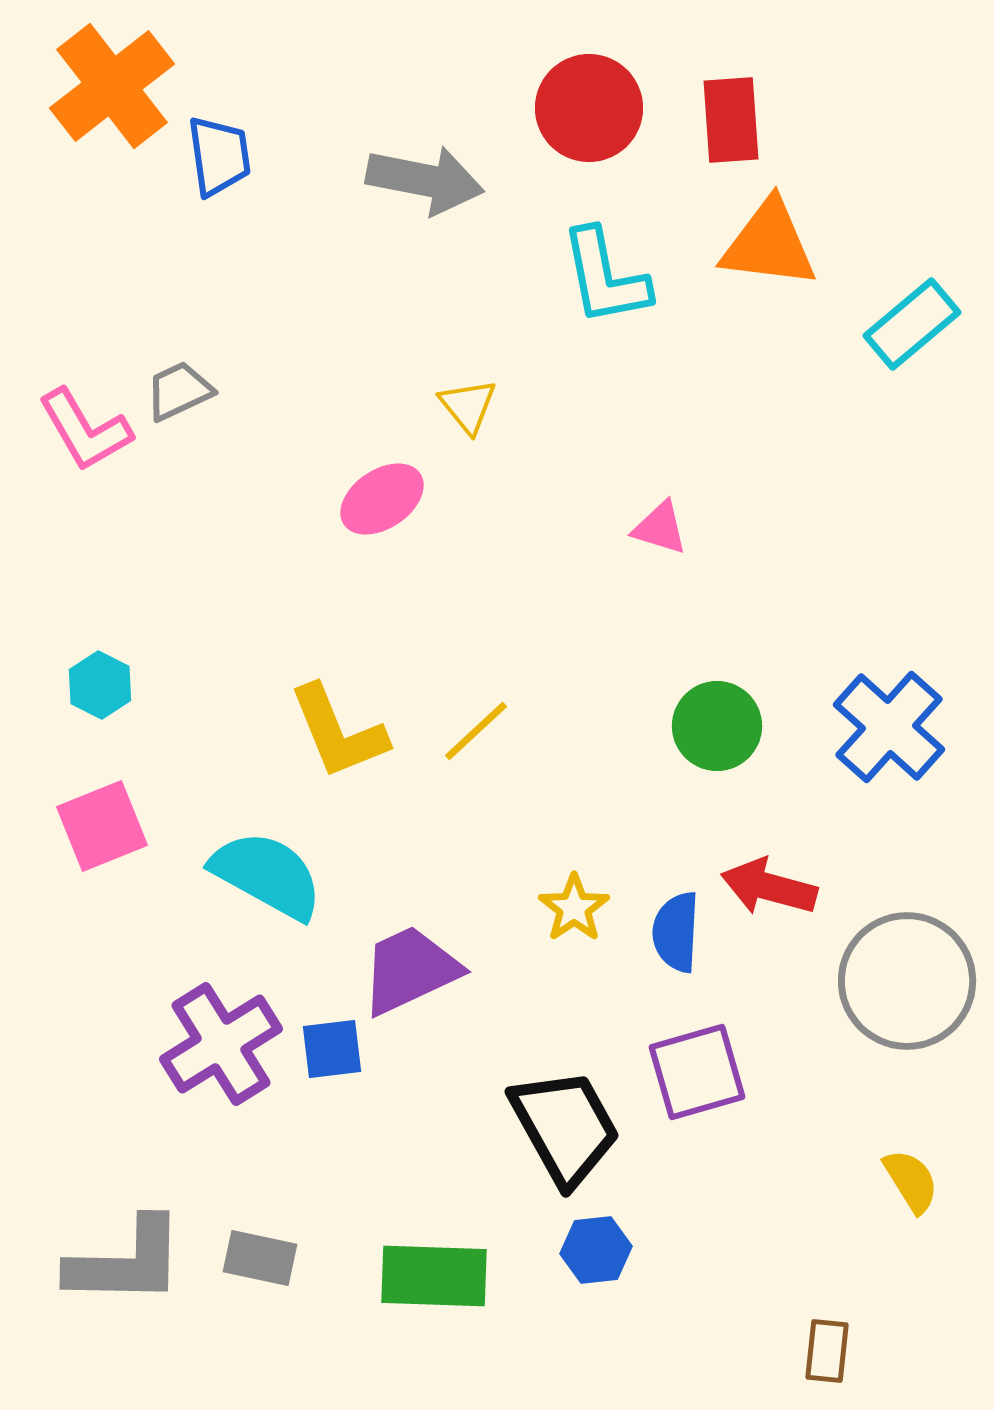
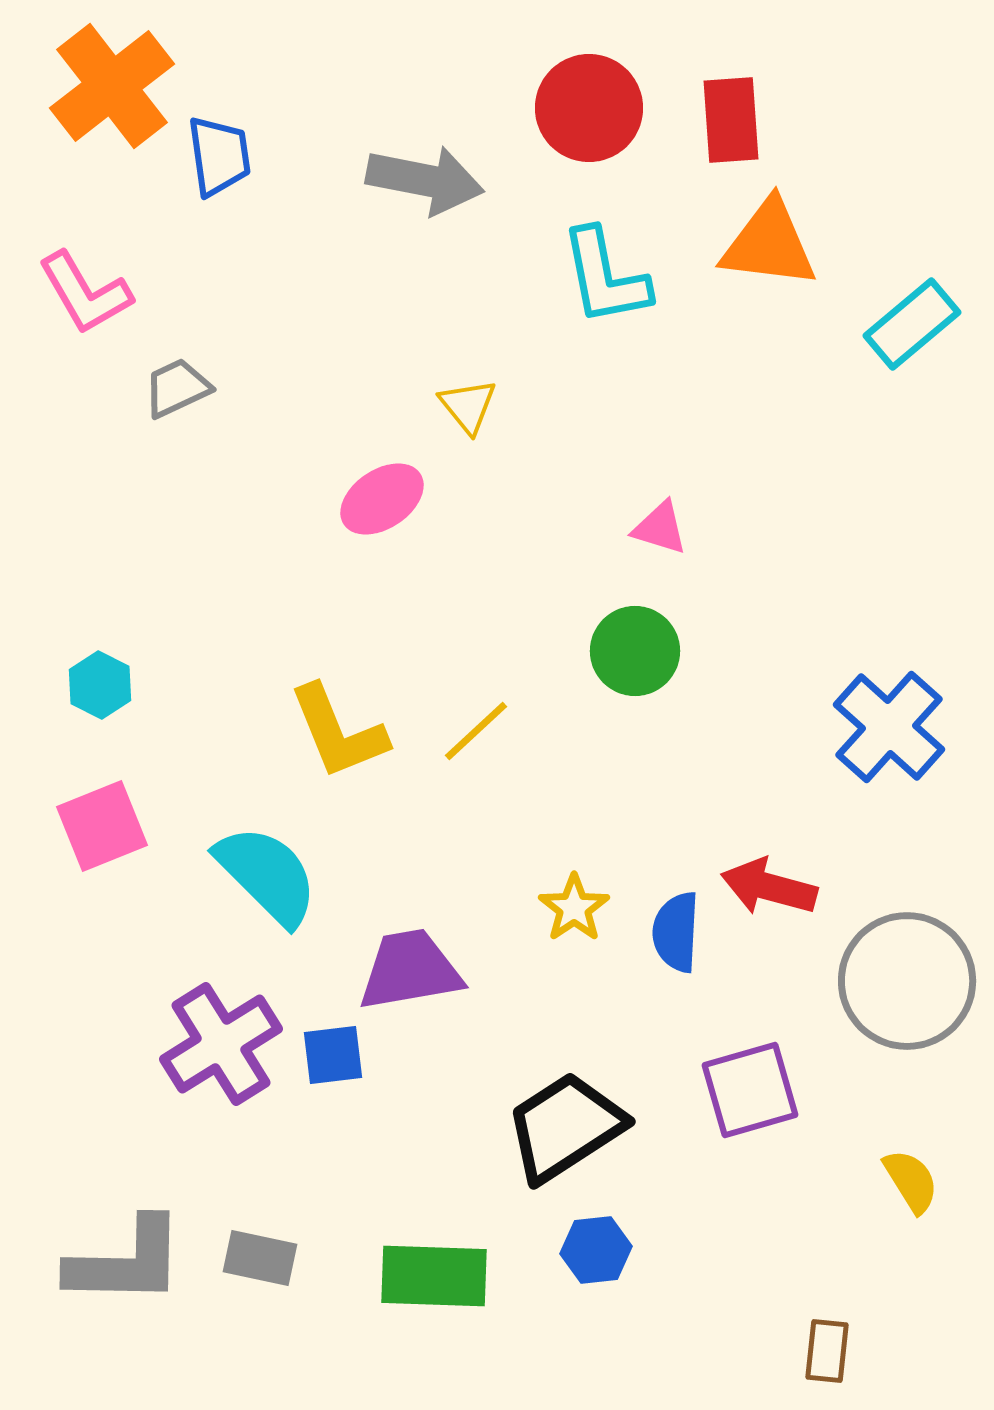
gray trapezoid: moved 2 px left, 3 px up
pink L-shape: moved 137 px up
green circle: moved 82 px left, 75 px up
cyan semicircle: rotated 16 degrees clockwise
purple trapezoid: rotated 15 degrees clockwise
blue square: moved 1 px right, 6 px down
purple square: moved 53 px right, 18 px down
black trapezoid: rotated 94 degrees counterclockwise
